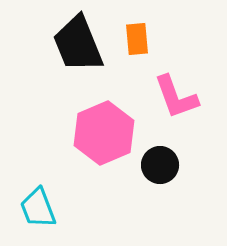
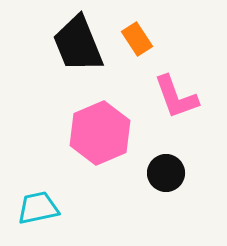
orange rectangle: rotated 28 degrees counterclockwise
pink hexagon: moved 4 px left
black circle: moved 6 px right, 8 px down
cyan trapezoid: rotated 99 degrees clockwise
